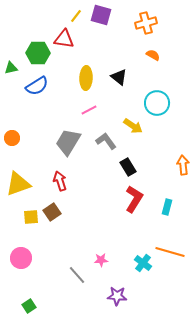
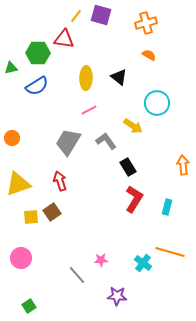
orange semicircle: moved 4 px left
